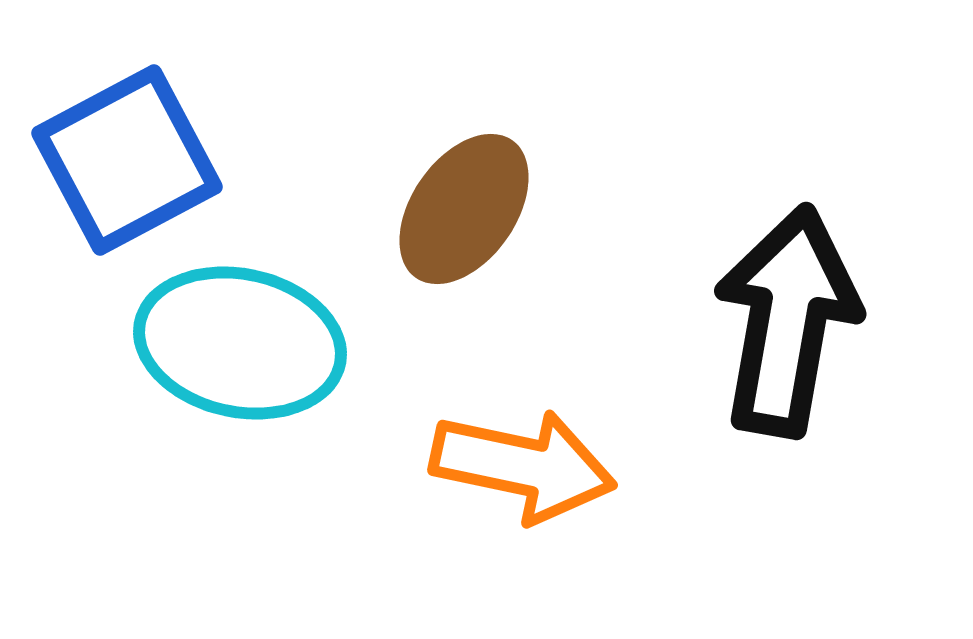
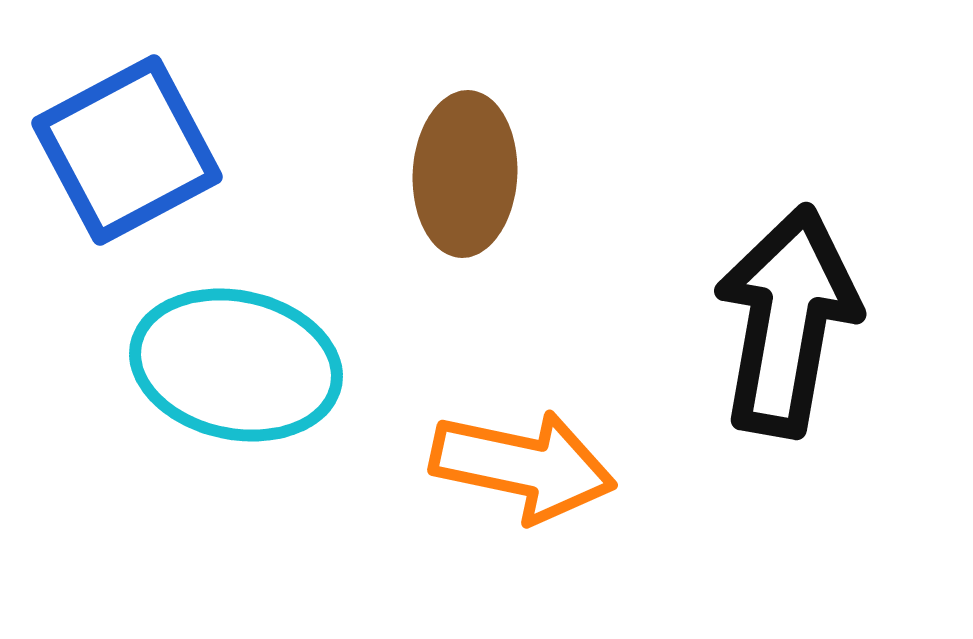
blue square: moved 10 px up
brown ellipse: moved 1 px right, 35 px up; rotated 32 degrees counterclockwise
cyan ellipse: moved 4 px left, 22 px down
